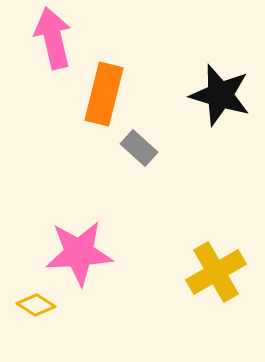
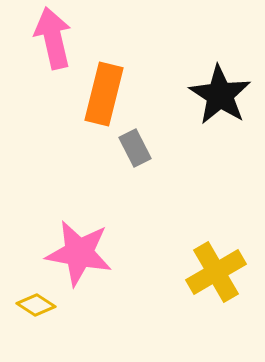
black star: rotated 16 degrees clockwise
gray rectangle: moved 4 px left; rotated 21 degrees clockwise
pink star: rotated 14 degrees clockwise
